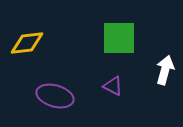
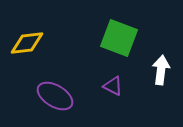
green square: rotated 21 degrees clockwise
white arrow: moved 4 px left; rotated 8 degrees counterclockwise
purple ellipse: rotated 15 degrees clockwise
